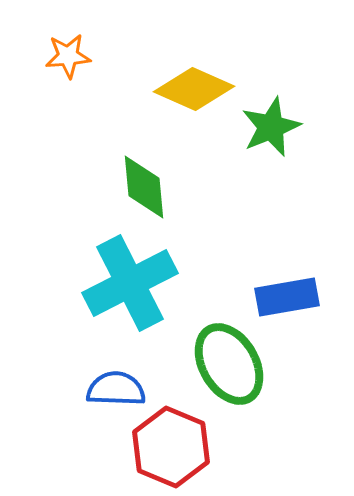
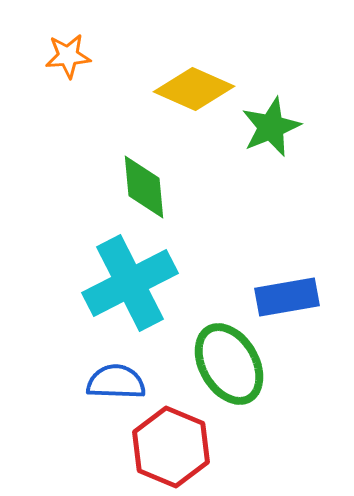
blue semicircle: moved 7 px up
